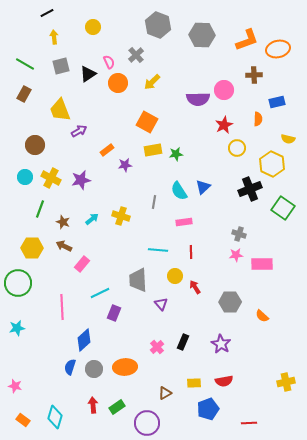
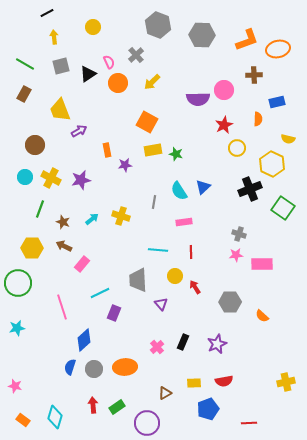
orange rectangle at (107, 150): rotated 64 degrees counterclockwise
green star at (176, 154): rotated 24 degrees clockwise
pink line at (62, 307): rotated 15 degrees counterclockwise
purple star at (221, 344): moved 4 px left; rotated 18 degrees clockwise
